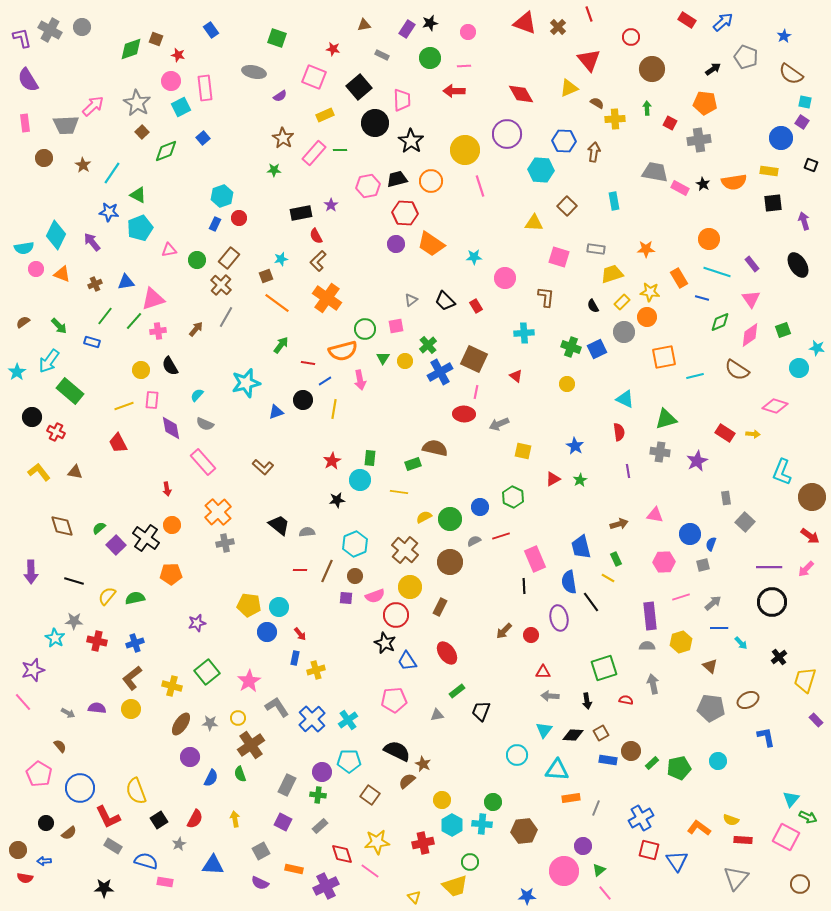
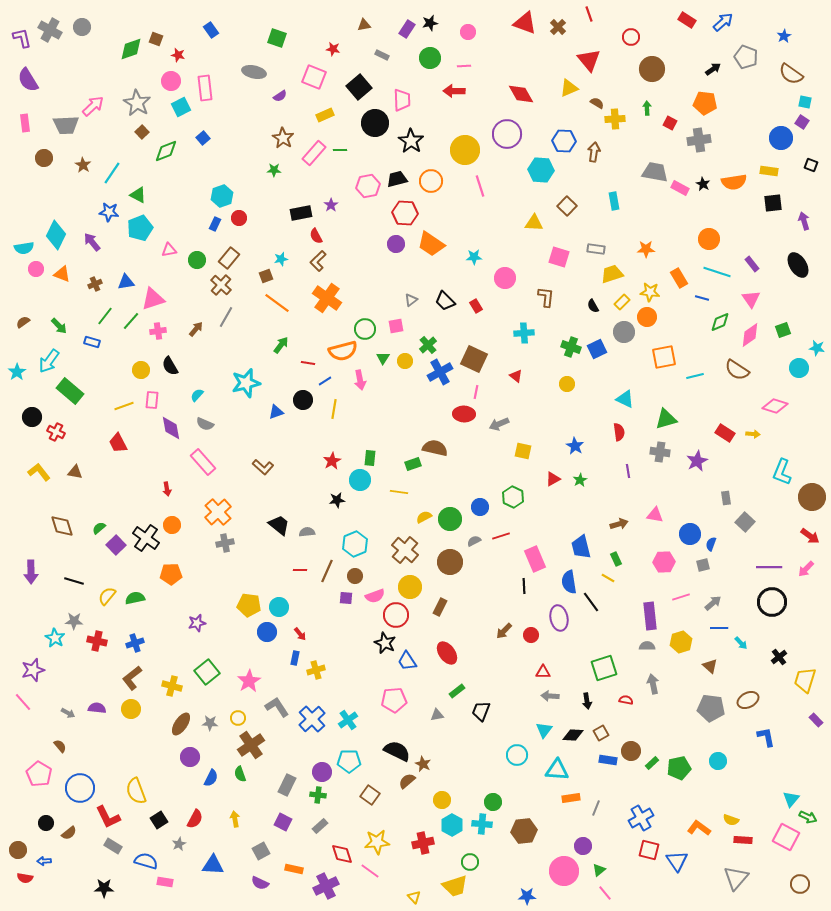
green line at (134, 321): moved 3 px left
